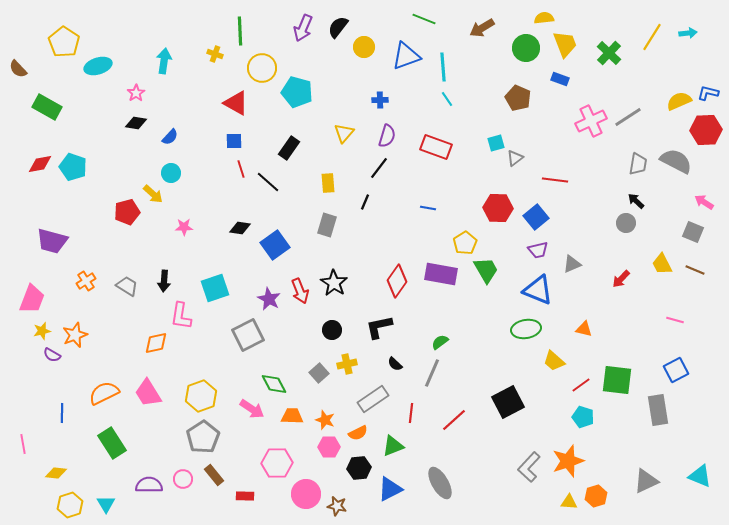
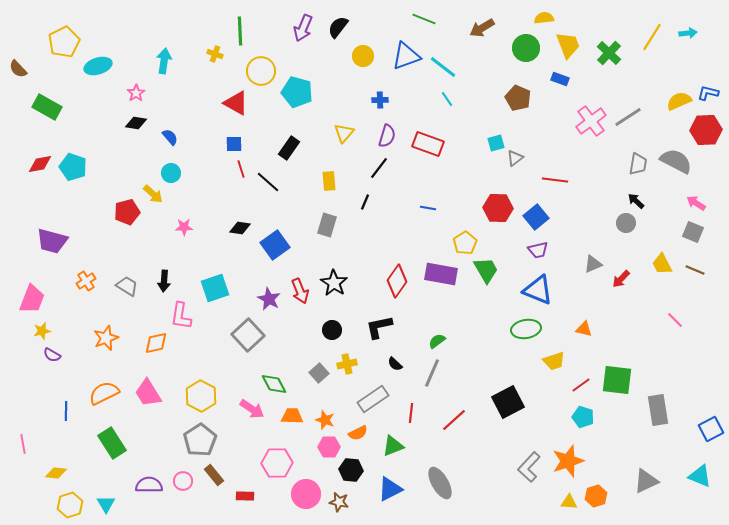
yellow pentagon at (64, 42): rotated 12 degrees clockwise
yellow trapezoid at (565, 44): moved 3 px right, 1 px down
yellow circle at (364, 47): moved 1 px left, 9 px down
cyan line at (443, 67): rotated 48 degrees counterclockwise
yellow circle at (262, 68): moved 1 px left, 3 px down
pink cross at (591, 121): rotated 12 degrees counterclockwise
blue semicircle at (170, 137): rotated 84 degrees counterclockwise
blue square at (234, 141): moved 3 px down
red rectangle at (436, 147): moved 8 px left, 3 px up
yellow rectangle at (328, 183): moved 1 px right, 2 px up
pink arrow at (704, 202): moved 8 px left, 1 px down
gray triangle at (572, 264): moved 21 px right
pink line at (675, 320): rotated 30 degrees clockwise
orange star at (75, 335): moved 31 px right, 3 px down
gray square at (248, 335): rotated 16 degrees counterclockwise
green semicircle at (440, 342): moved 3 px left, 1 px up
yellow trapezoid at (554, 361): rotated 60 degrees counterclockwise
blue square at (676, 370): moved 35 px right, 59 px down
yellow hexagon at (201, 396): rotated 12 degrees counterclockwise
blue line at (62, 413): moved 4 px right, 2 px up
gray pentagon at (203, 437): moved 3 px left, 3 px down
black hexagon at (359, 468): moved 8 px left, 2 px down; rotated 10 degrees clockwise
pink circle at (183, 479): moved 2 px down
brown star at (337, 506): moved 2 px right, 4 px up
